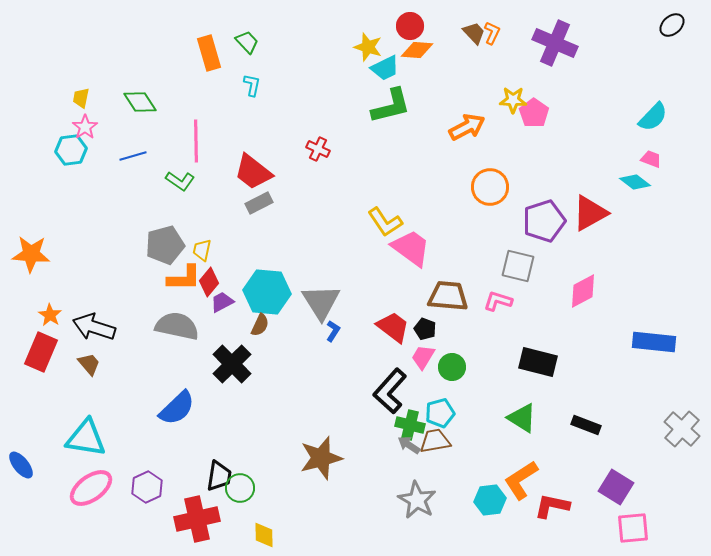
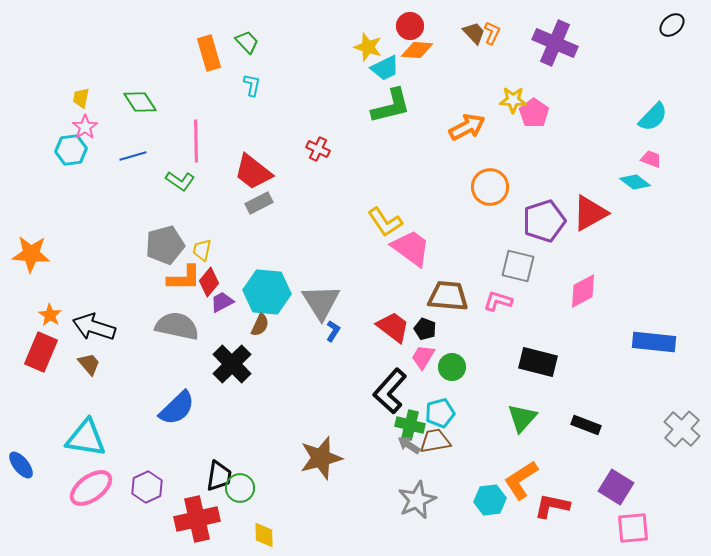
green triangle at (522, 418): rotated 40 degrees clockwise
gray star at (417, 500): rotated 18 degrees clockwise
